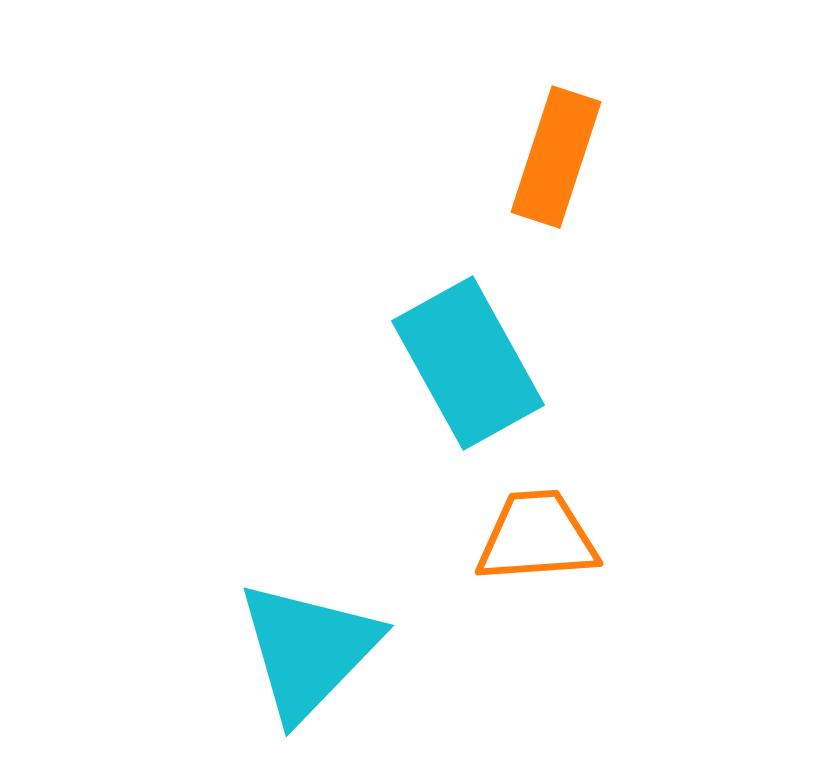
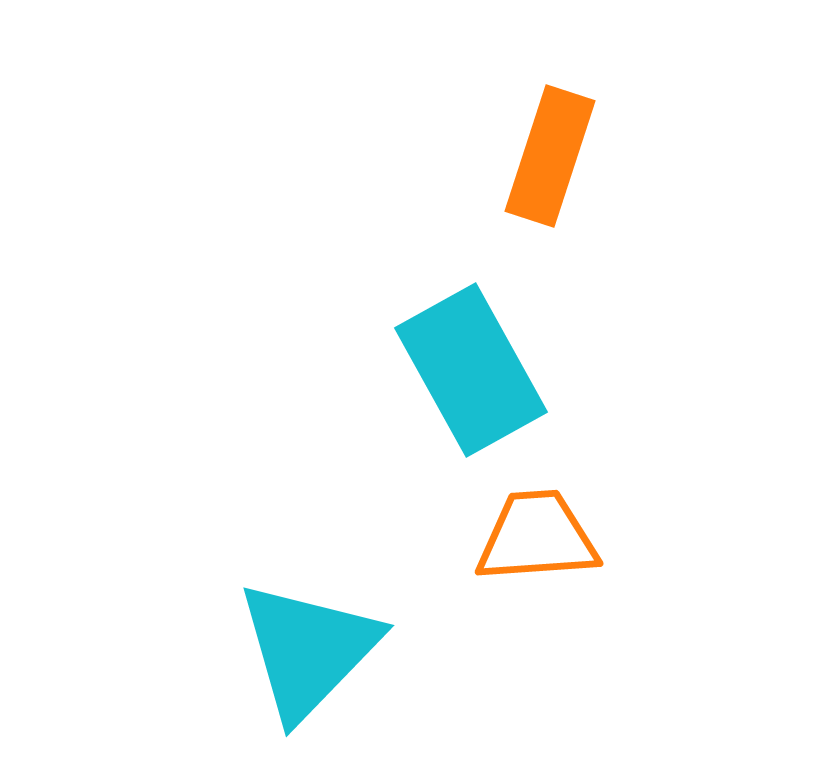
orange rectangle: moved 6 px left, 1 px up
cyan rectangle: moved 3 px right, 7 px down
